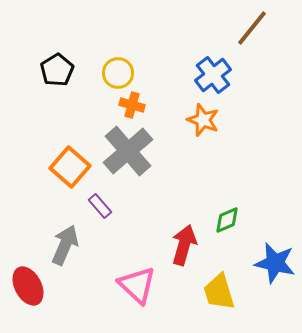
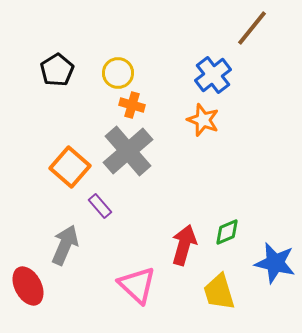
green diamond: moved 12 px down
